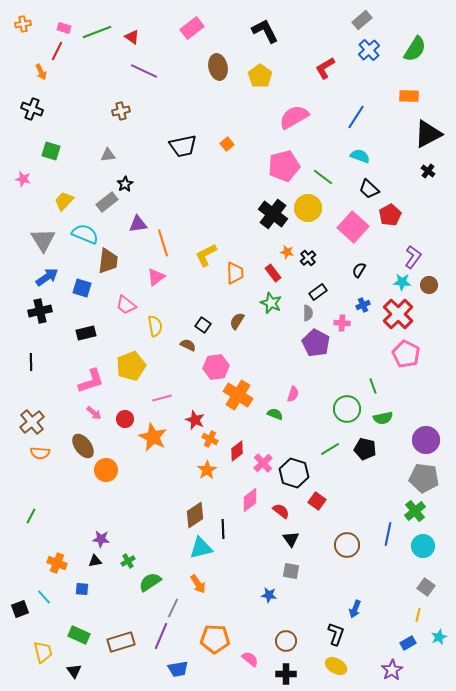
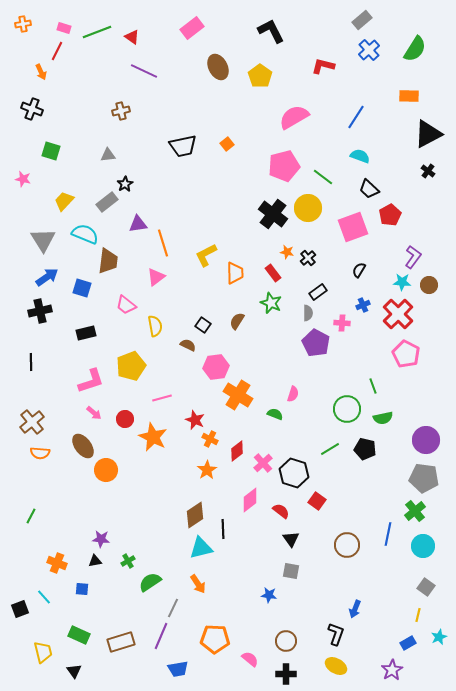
black L-shape at (265, 31): moved 6 px right
brown ellipse at (218, 67): rotated 15 degrees counterclockwise
red L-shape at (325, 68): moved 2 px left, 2 px up; rotated 45 degrees clockwise
pink square at (353, 227): rotated 28 degrees clockwise
